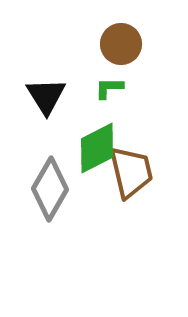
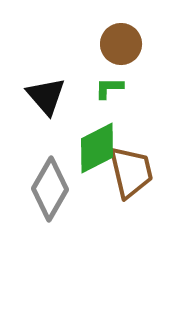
black triangle: rotated 9 degrees counterclockwise
